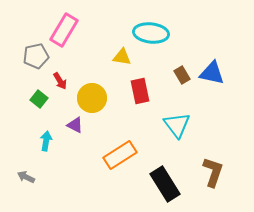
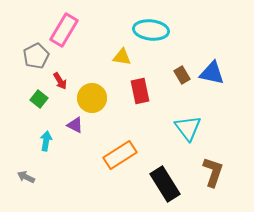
cyan ellipse: moved 3 px up
gray pentagon: rotated 15 degrees counterclockwise
cyan triangle: moved 11 px right, 3 px down
